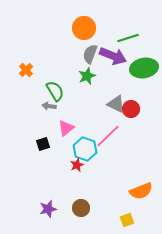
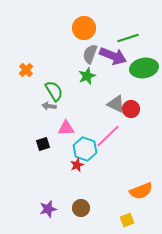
green semicircle: moved 1 px left
pink triangle: rotated 36 degrees clockwise
